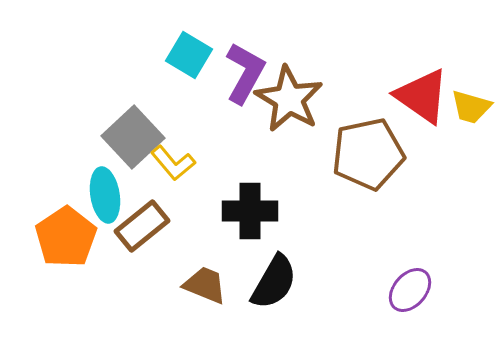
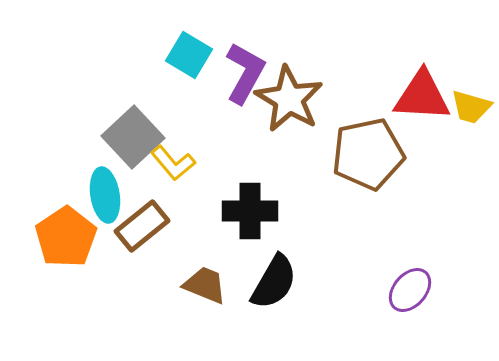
red triangle: rotated 32 degrees counterclockwise
